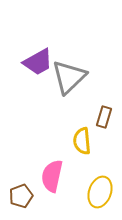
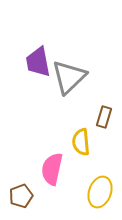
purple trapezoid: rotated 108 degrees clockwise
yellow semicircle: moved 1 px left, 1 px down
pink semicircle: moved 7 px up
